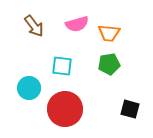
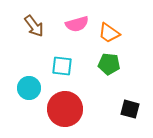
orange trapezoid: rotated 30 degrees clockwise
green pentagon: rotated 15 degrees clockwise
